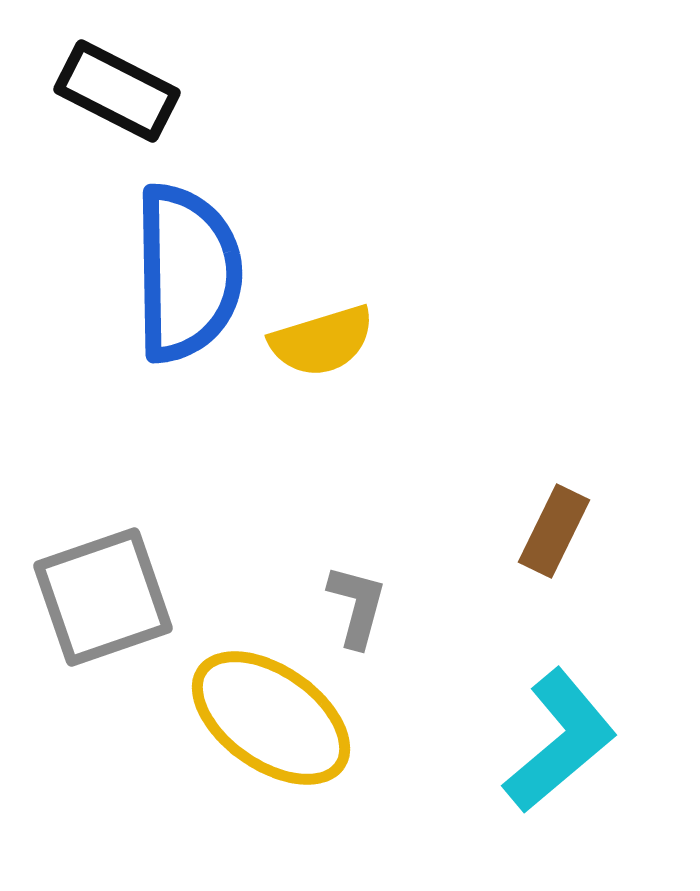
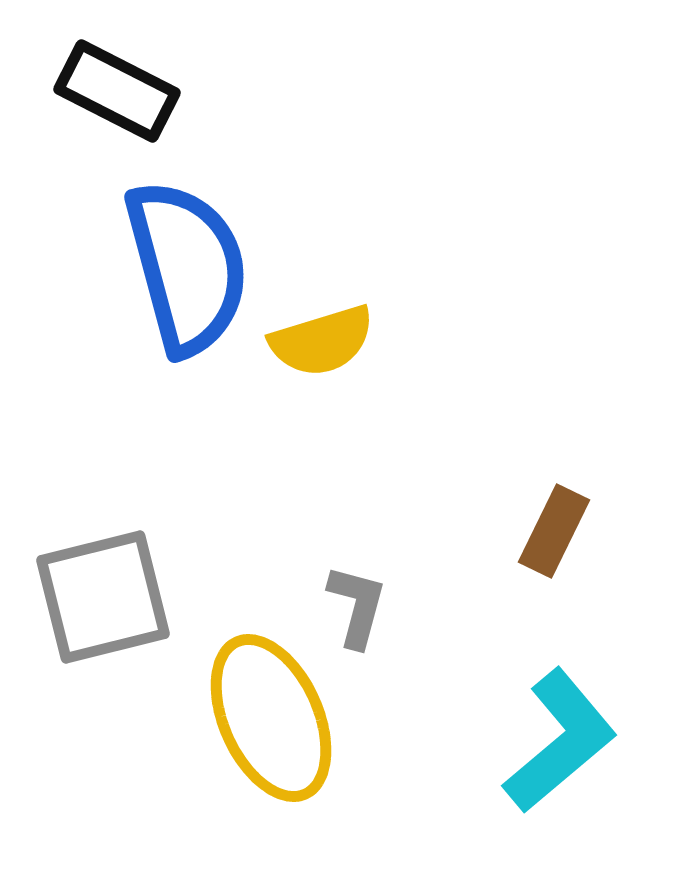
blue semicircle: moved 6 px up; rotated 14 degrees counterclockwise
gray square: rotated 5 degrees clockwise
yellow ellipse: rotated 31 degrees clockwise
